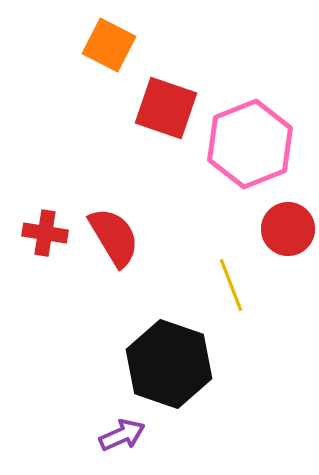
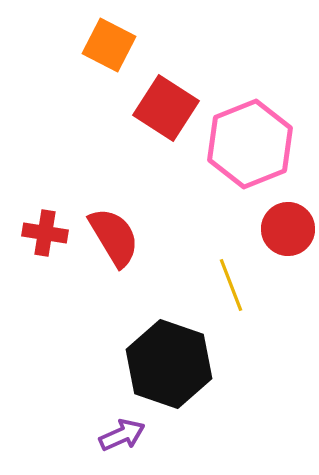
red square: rotated 14 degrees clockwise
